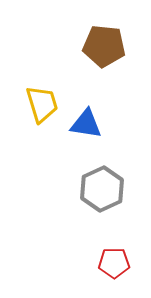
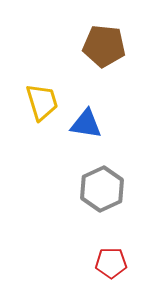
yellow trapezoid: moved 2 px up
red pentagon: moved 3 px left
